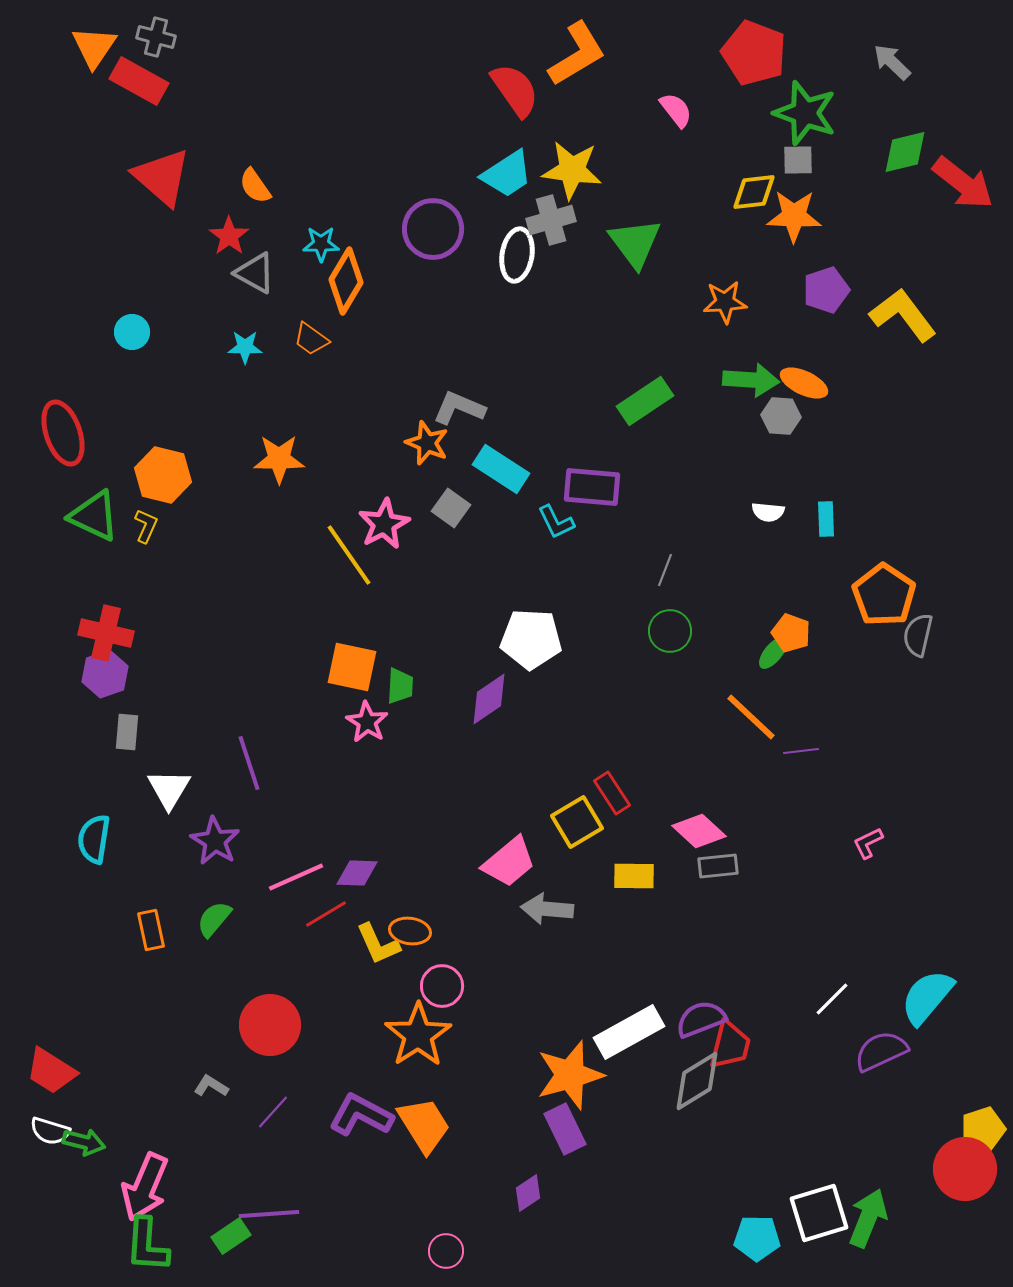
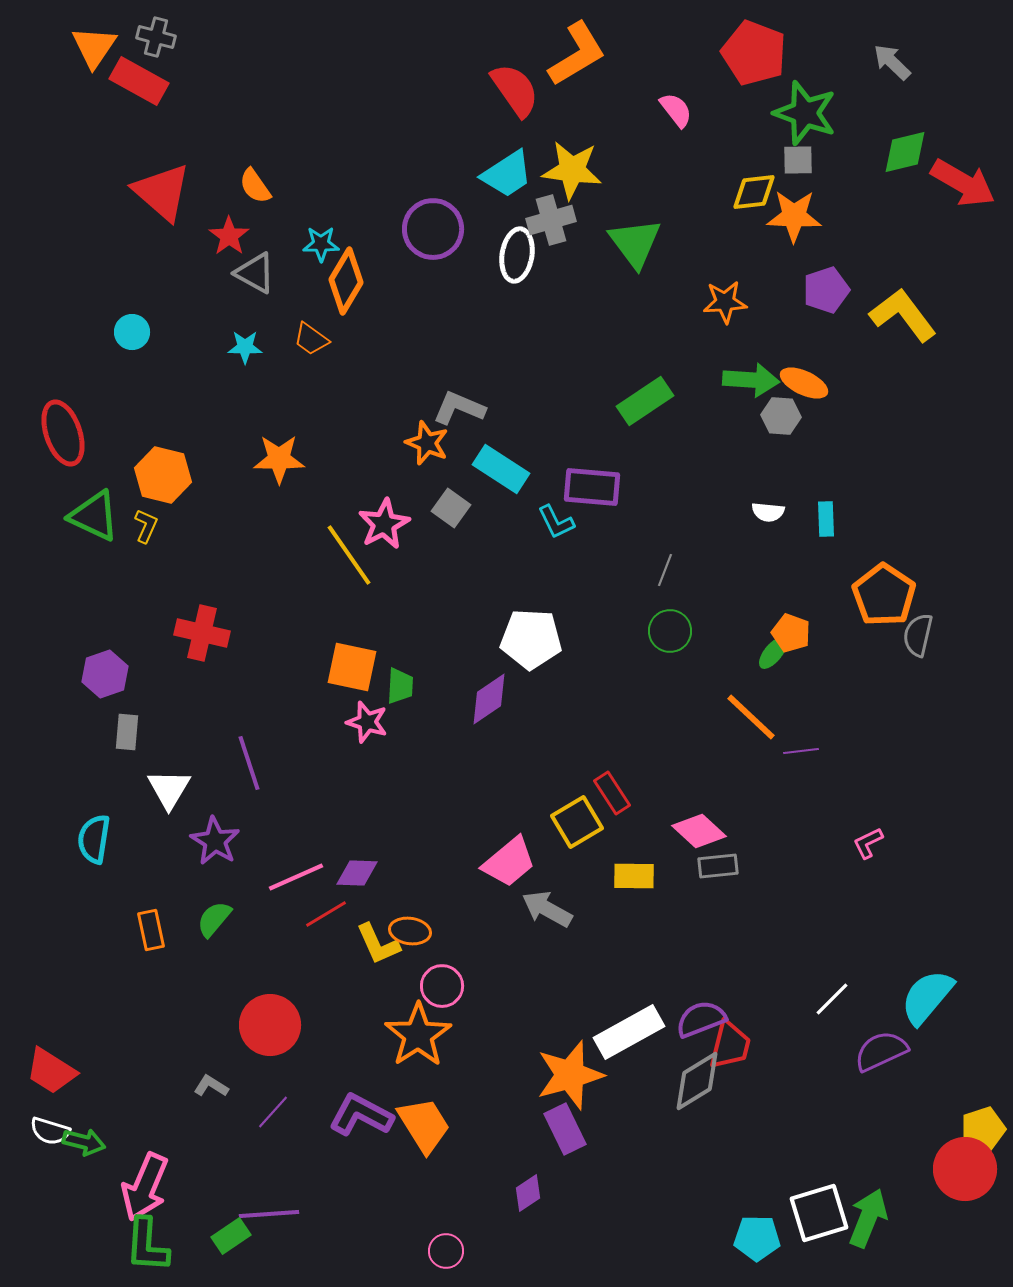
red triangle at (162, 177): moved 15 px down
red arrow at (963, 183): rotated 8 degrees counterclockwise
red cross at (106, 633): moved 96 px right
pink star at (367, 722): rotated 15 degrees counterclockwise
gray arrow at (547, 909): rotated 24 degrees clockwise
